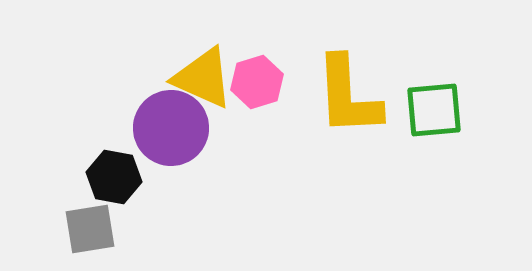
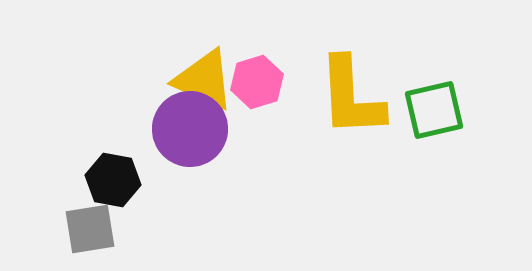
yellow triangle: moved 1 px right, 2 px down
yellow L-shape: moved 3 px right, 1 px down
green square: rotated 8 degrees counterclockwise
purple circle: moved 19 px right, 1 px down
black hexagon: moved 1 px left, 3 px down
